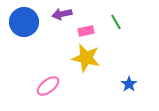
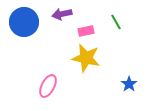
pink ellipse: rotated 25 degrees counterclockwise
